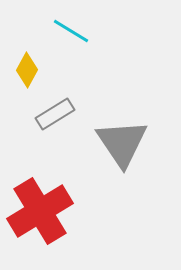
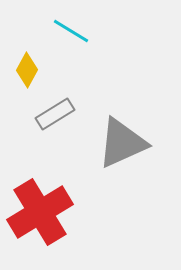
gray triangle: rotated 40 degrees clockwise
red cross: moved 1 px down
